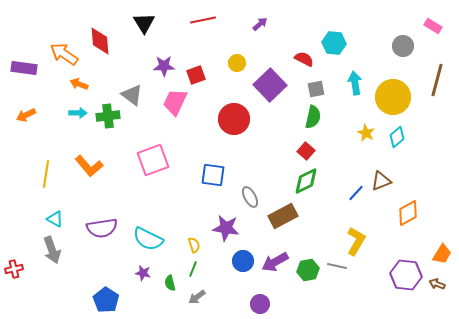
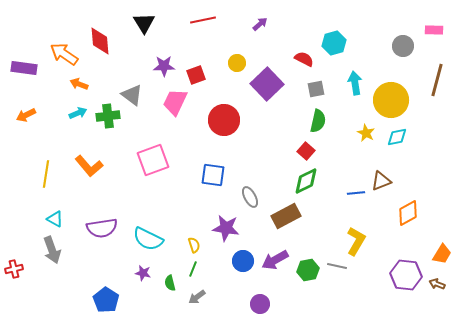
pink rectangle at (433, 26): moved 1 px right, 4 px down; rotated 30 degrees counterclockwise
cyan hexagon at (334, 43): rotated 20 degrees counterclockwise
purple square at (270, 85): moved 3 px left, 1 px up
yellow circle at (393, 97): moved 2 px left, 3 px down
cyan arrow at (78, 113): rotated 24 degrees counterclockwise
green semicircle at (313, 117): moved 5 px right, 4 px down
red circle at (234, 119): moved 10 px left, 1 px down
cyan diamond at (397, 137): rotated 30 degrees clockwise
blue line at (356, 193): rotated 42 degrees clockwise
brown rectangle at (283, 216): moved 3 px right
purple arrow at (275, 262): moved 2 px up
